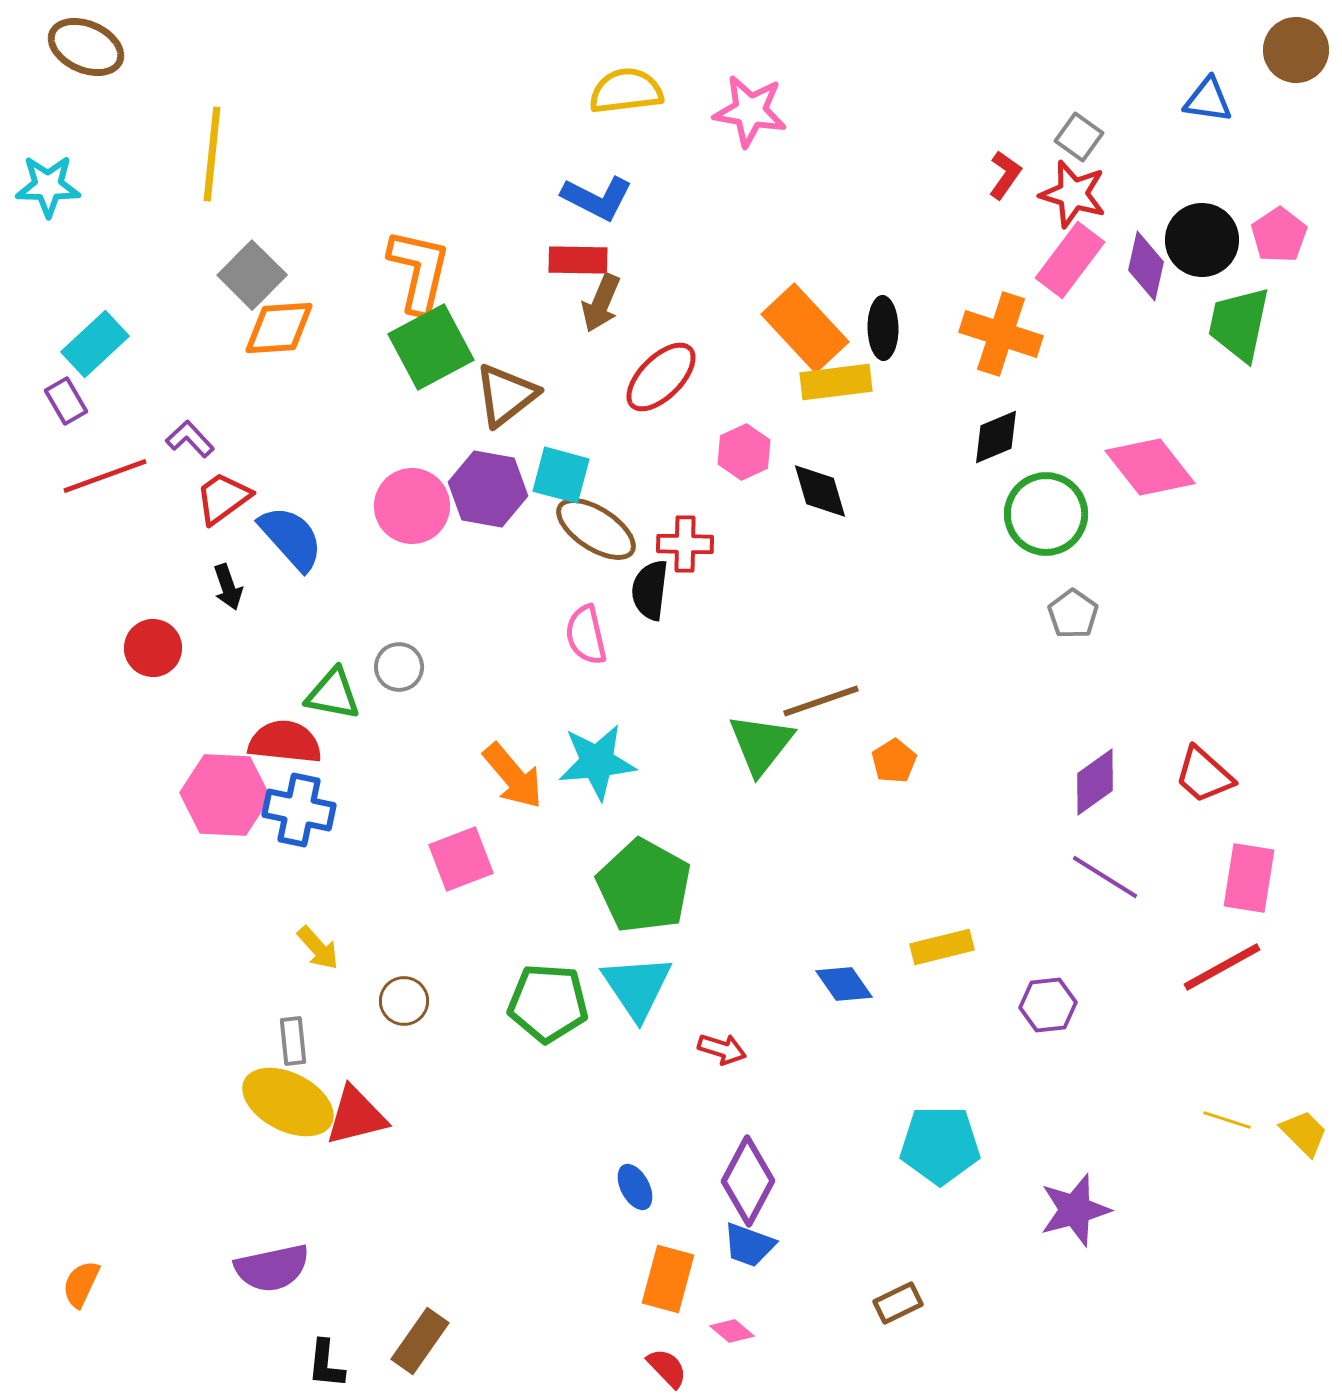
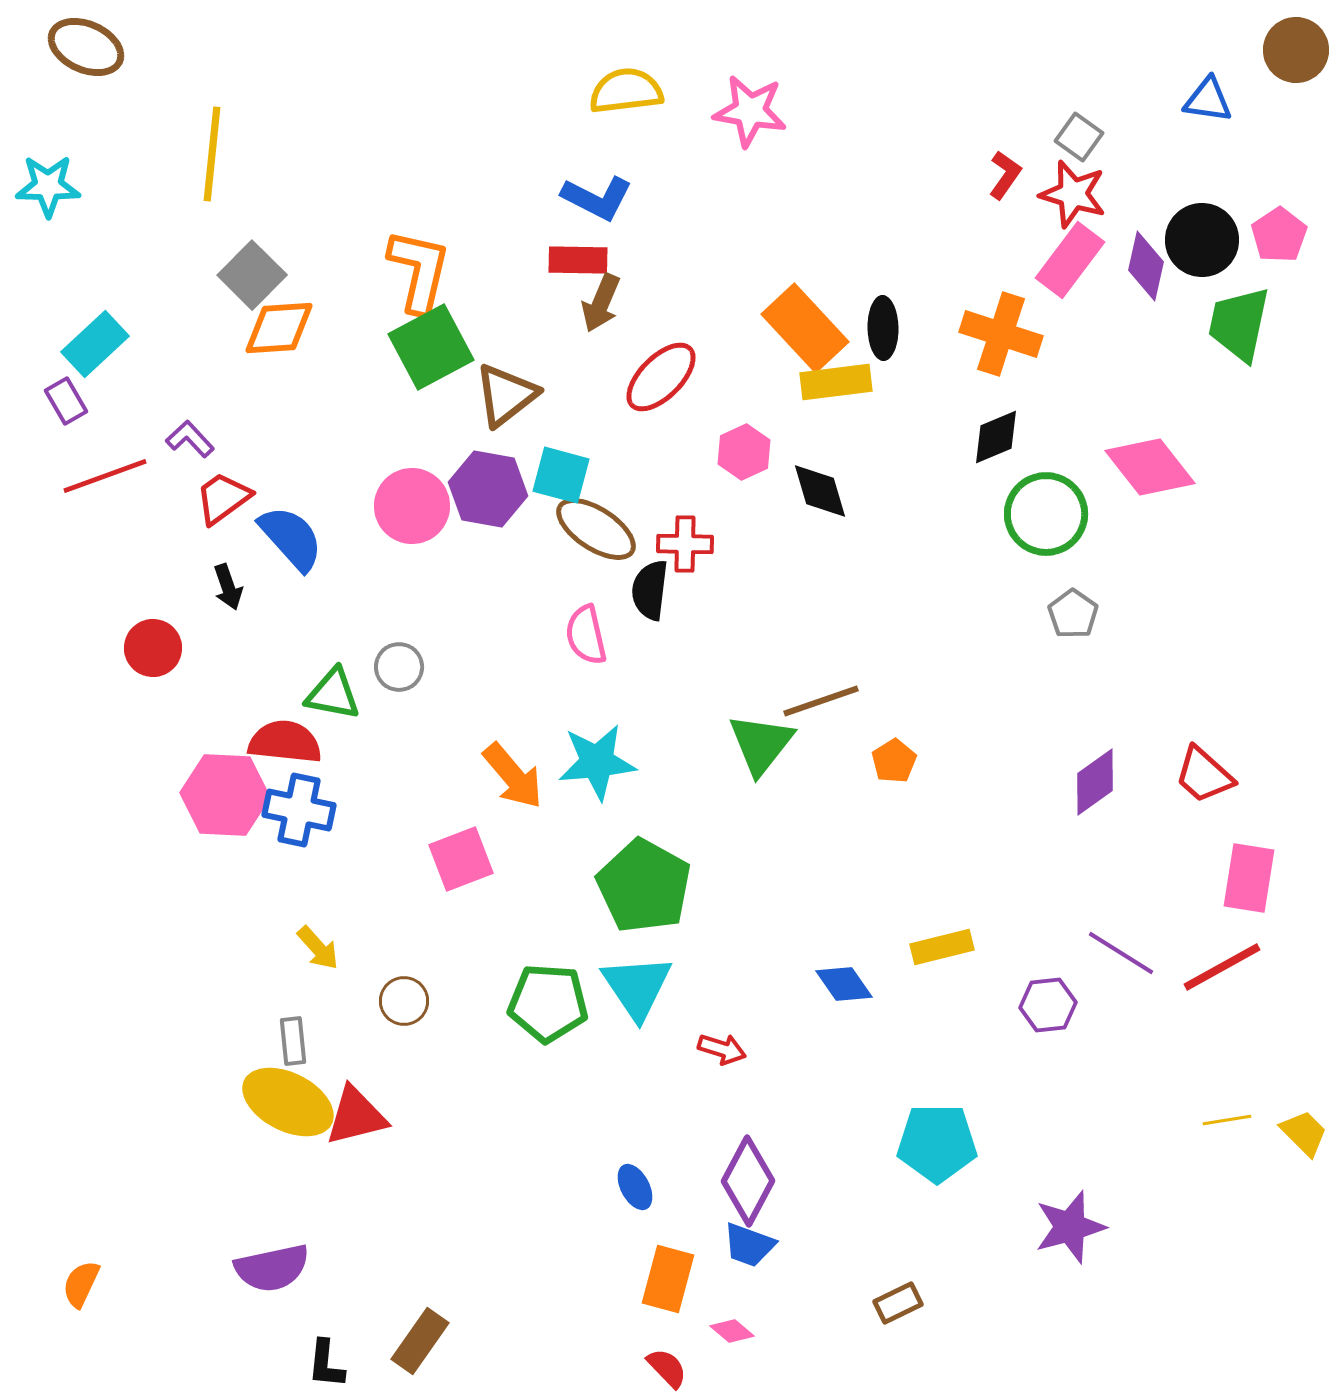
purple line at (1105, 877): moved 16 px right, 76 px down
yellow line at (1227, 1120): rotated 27 degrees counterclockwise
cyan pentagon at (940, 1145): moved 3 px left, 2 px up
purple star at (1075, 1210): moved 5 px left, 17 px down
